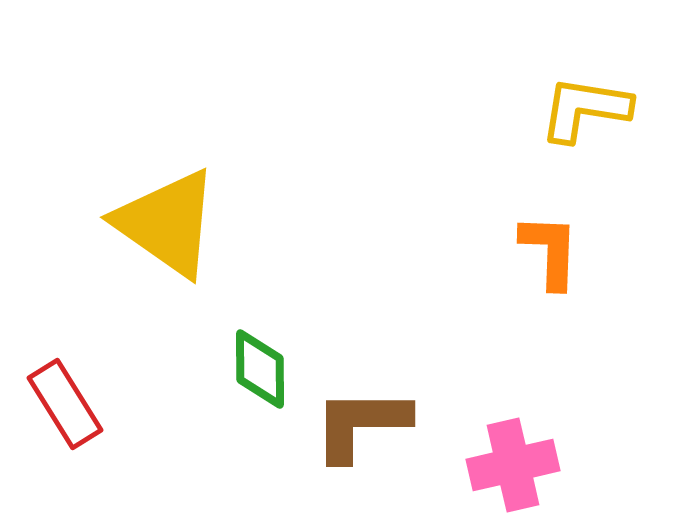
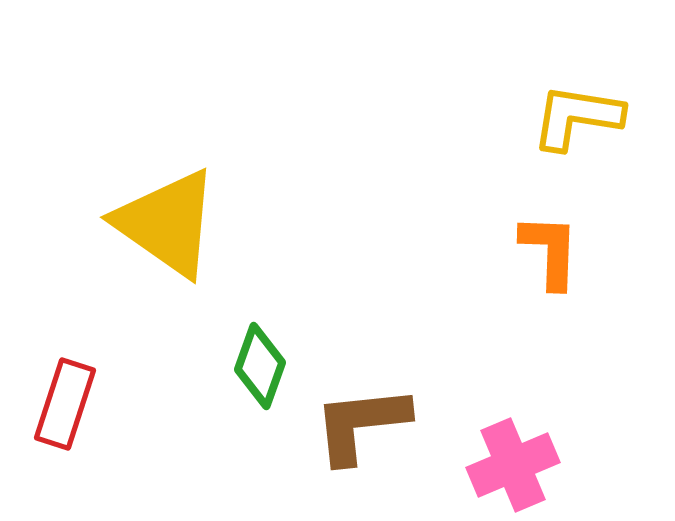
yellow L-shape: moved 8 px left, 8 px down
green diamond: moved 3 px up; rotated 20 degrees clockwise
red rectangle: rotated 50 degrees clockwise
brown L-shape: rotated 6 degrees counterclockwise
pink cross: rotated 10 degrees counterclockwise
